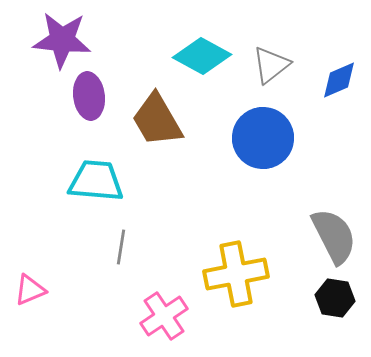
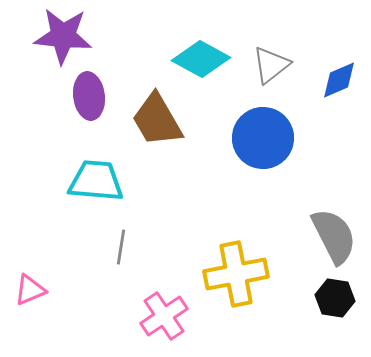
purple star: moved 1 px right, 4 px up
cyan diamond: moved 1 px left, 3 px down
